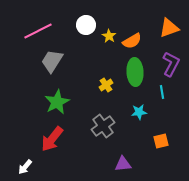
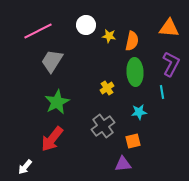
orange triangle: rotated 25 degrees clockwise
yellow star: rotated 24 degrees counterclockwise
orange semicircle: rotated 48 degrees counterclockwise
yellow cross: moved 1 px right, 3 px down
orange square: moved 28 px left
